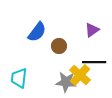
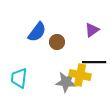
brown circle: moved 2 px left, 4 px up
yellow cross: rotated 30 degrees counterclockwise
